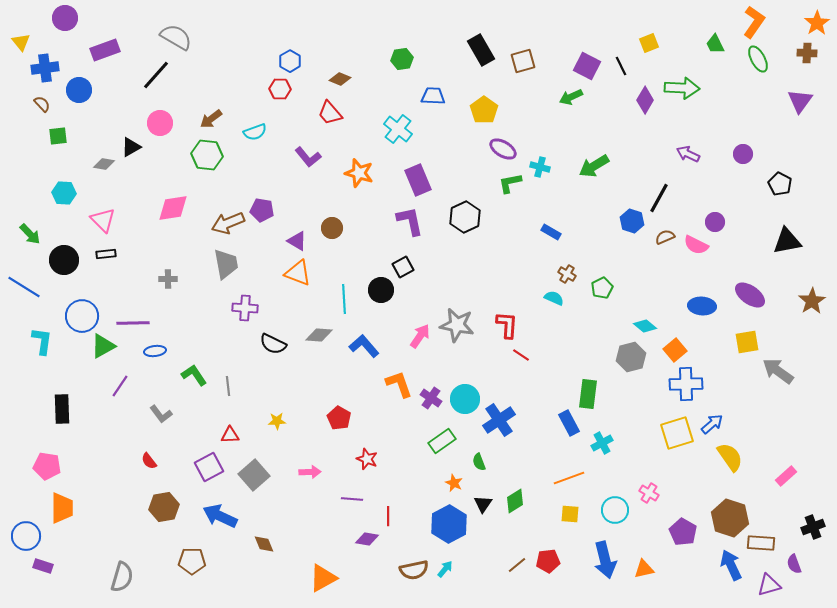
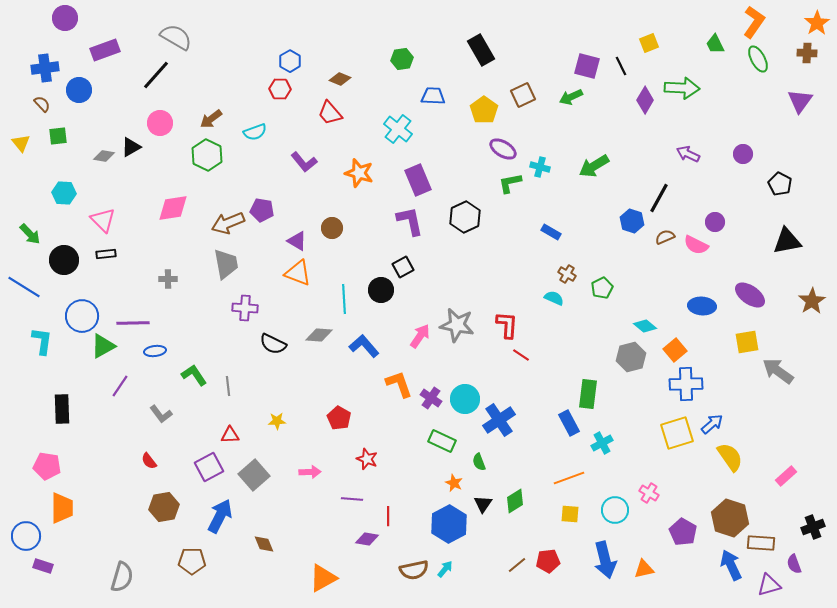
yellow triangle at (21, 42): moved 101 px down
brown square at (523, 61): moved 34 px down; rotated 10 degrees counterclockwise
purple square at (587, 66): rotated 12 degrees counterclockwise
green hexagon at (207, 155): rotated 20 degrees clockwise
purple L-shape at (308, 157): moved 4 px left, 5 px down
gray diamond at (104, 164): moved 8 px up
green rectangle at (442, 441): rotated 60 degrees clockwise
blue arrow at (220, 516): rotated 92 degrees clockwise
